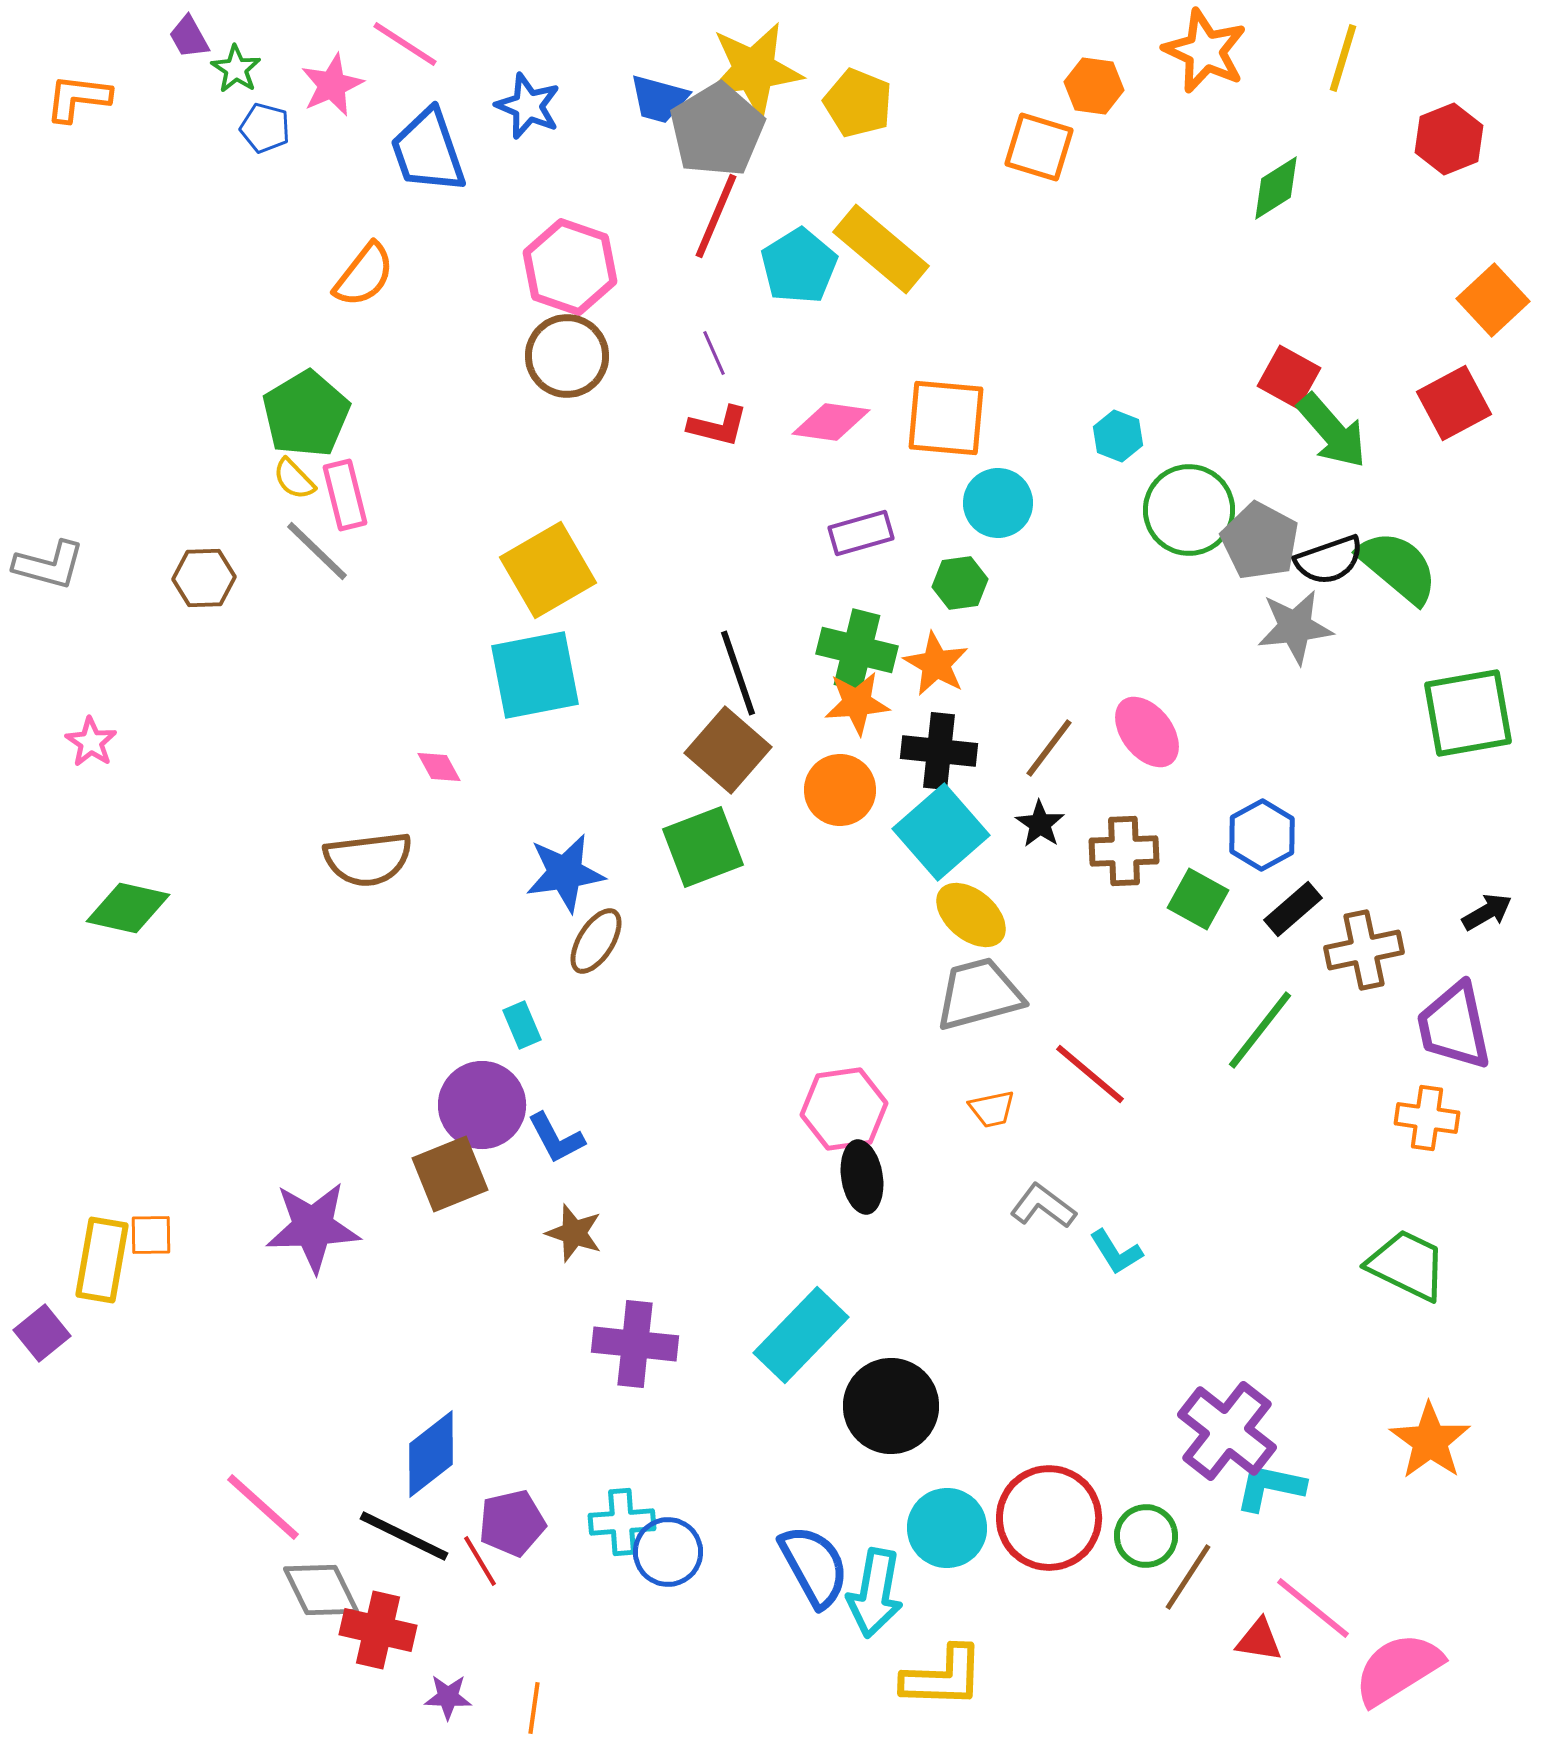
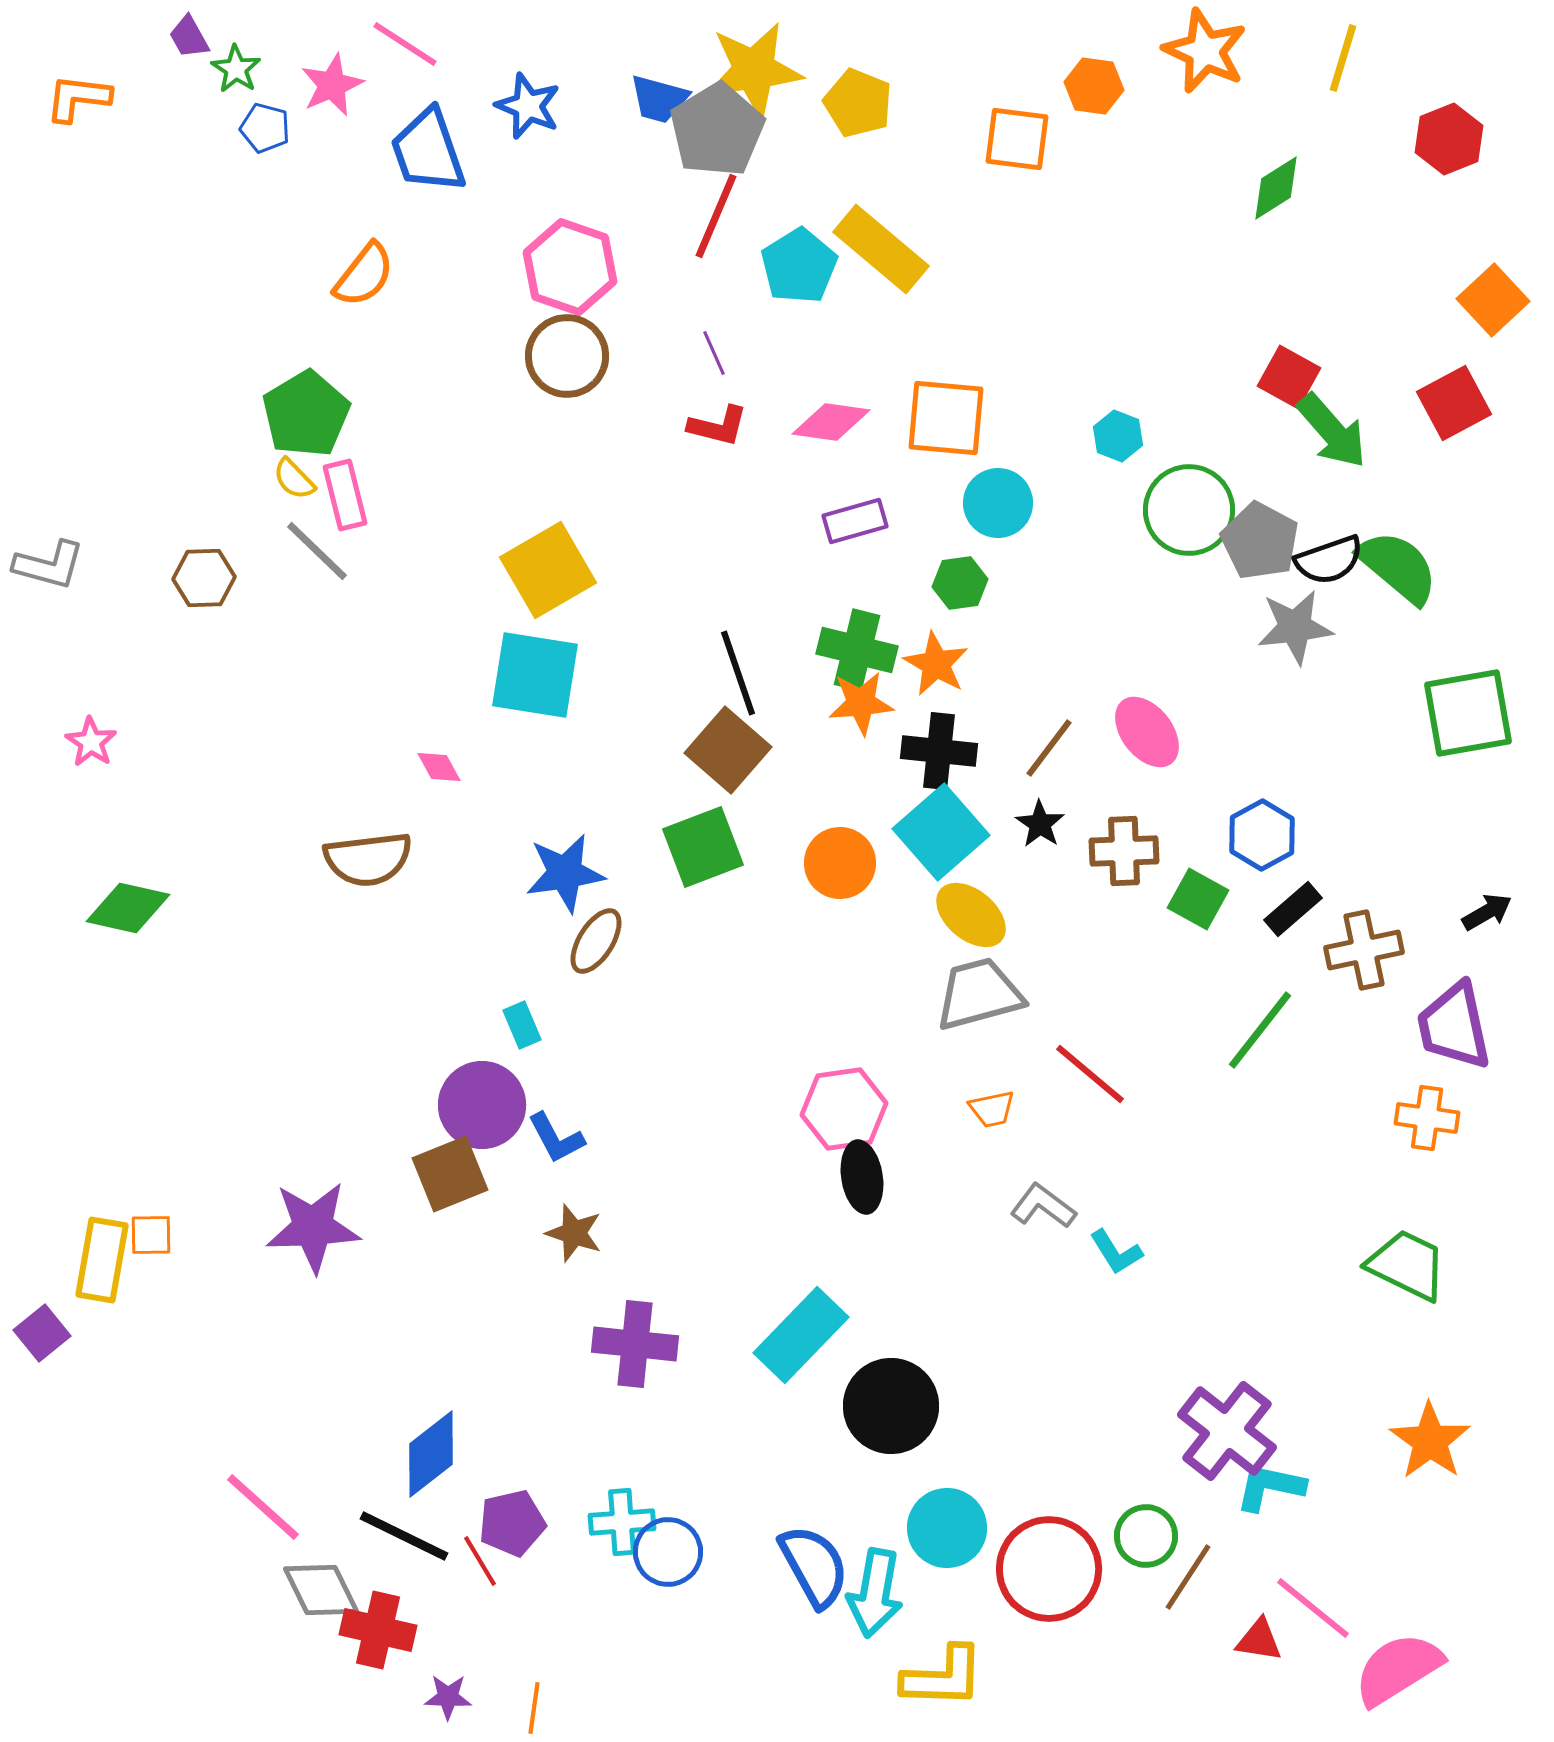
orange square at (1039, 147): moved 22 px left, 8 px up; rotated 10 degrees counterclockwise
purple rectangle at (861, 533): moved 6 px left, 12 px up
cyan square at (535, 675): rotated 20 degrees clockwise
orange star at (857, 703): moved 4 px right
orange circle at (840, 790): moved 73 px down
red circle at (1049, 1518): moved 51 px down
